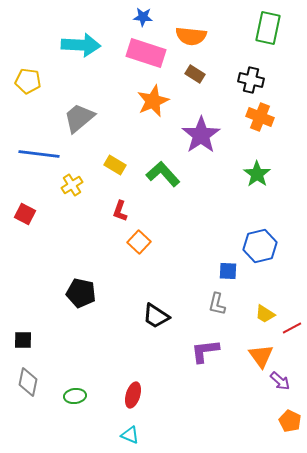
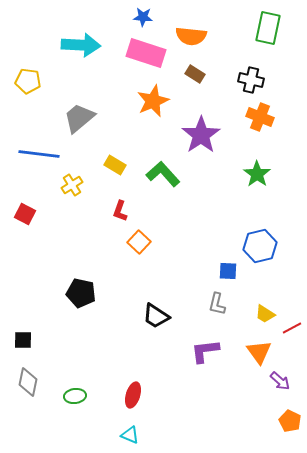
orange triangle: moved 2 px left, 4 px up
